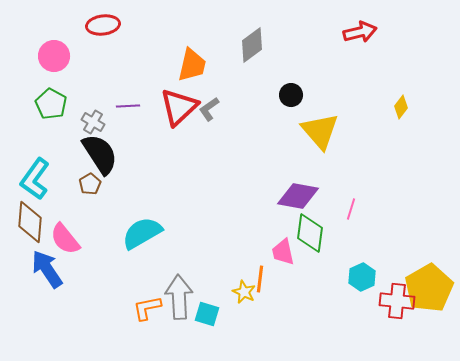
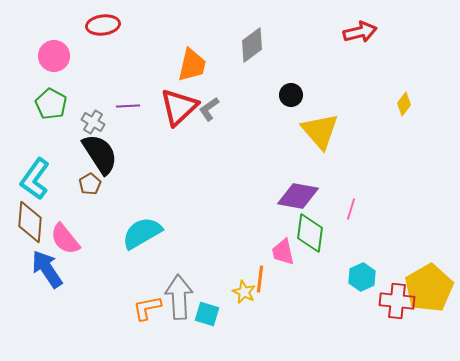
yellow diamond: moved 3 px right, 3 px up
